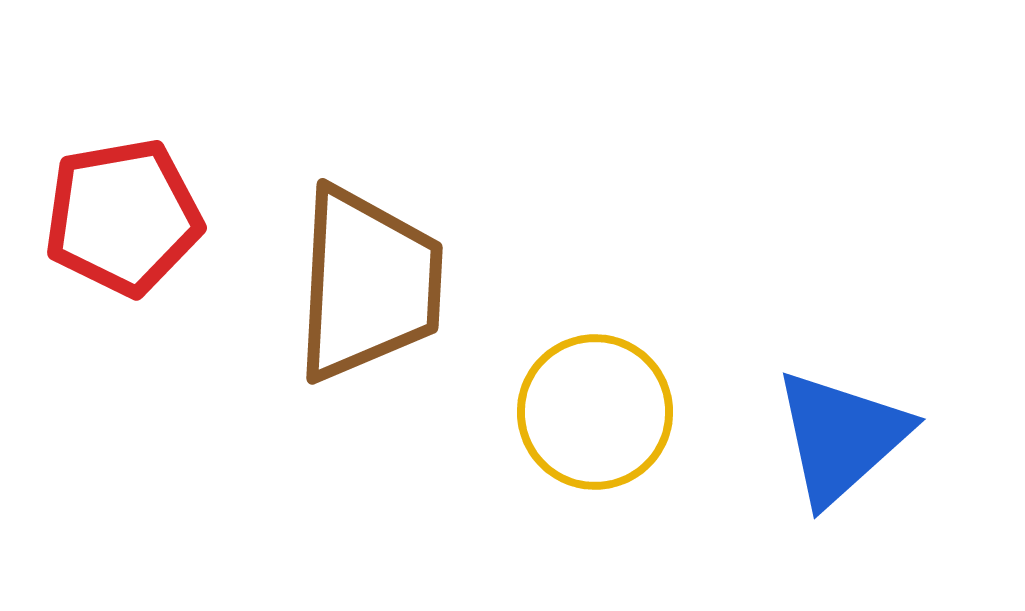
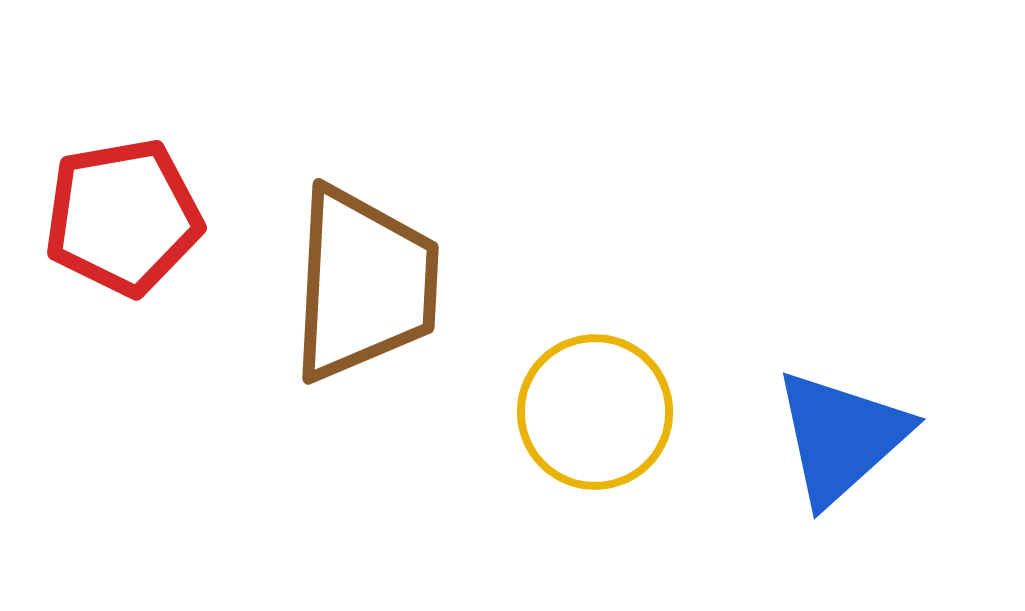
brown trapezoid: moved 4 px left
